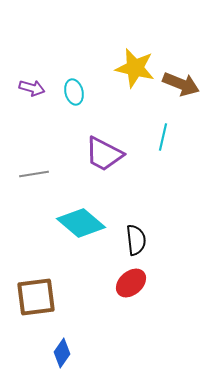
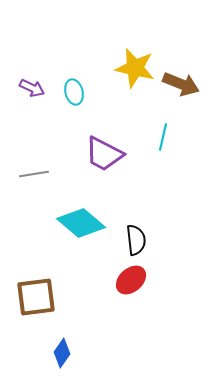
purple arrow: rotated 10 degrees clockwise
red ellipse: moved 3 px up
